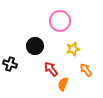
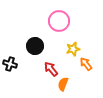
pink circle: moved 1 px left
orange arrow: moved 6 px up
